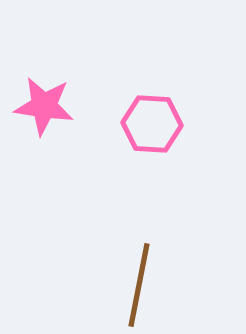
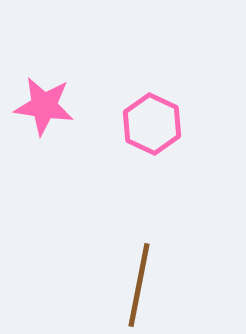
pink hexagon: rotated 22 degrees clockwise
